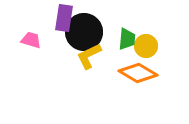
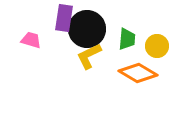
black circle: moved 3 px right, 3 px up
yellow circle: moved 11 px right
